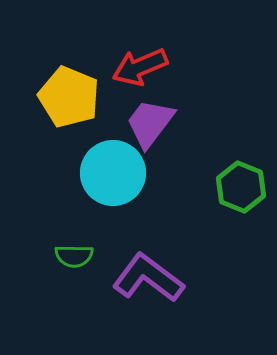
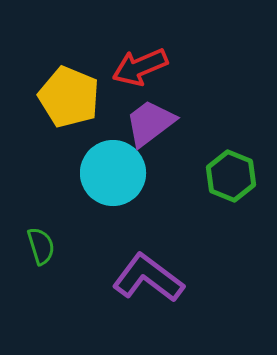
purple trapezoid: rotated 16 degrees clockwise
green hexagon: moved 10 px left, 11 px up
green semicircle: moved 33 px left, 10 px up; rotated 108 degrees counterclockwise
